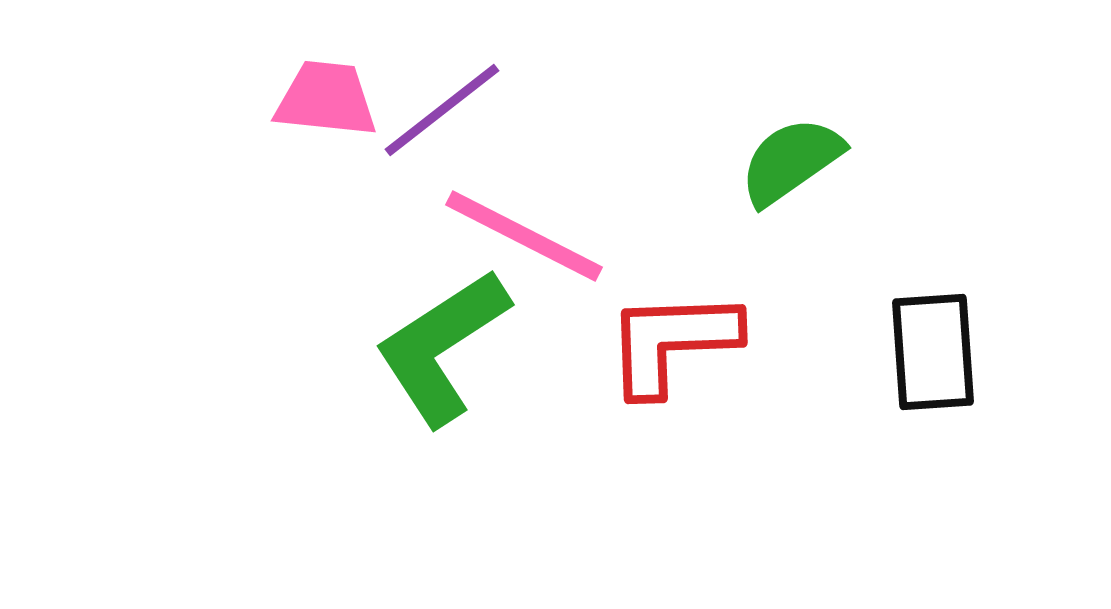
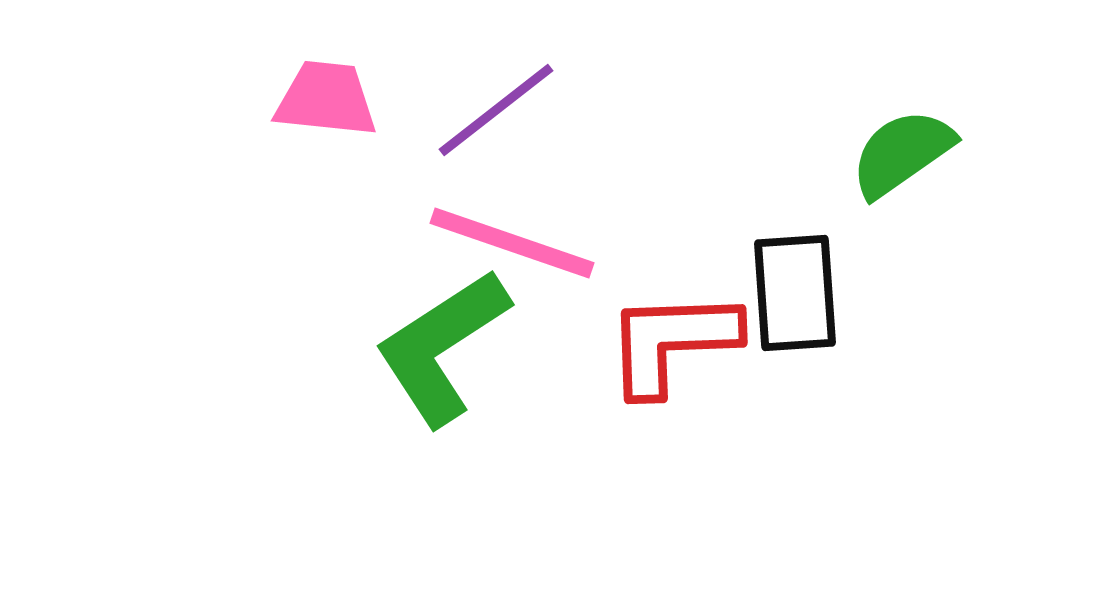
purple line: moved 54 px right
green semicircle: moved 111 px right, 8 px up
pink line: moved 12 px left, 7 px down; rotated 8 degrees counterclockwise
black rectangle: moved 138 px left, 59 px up
